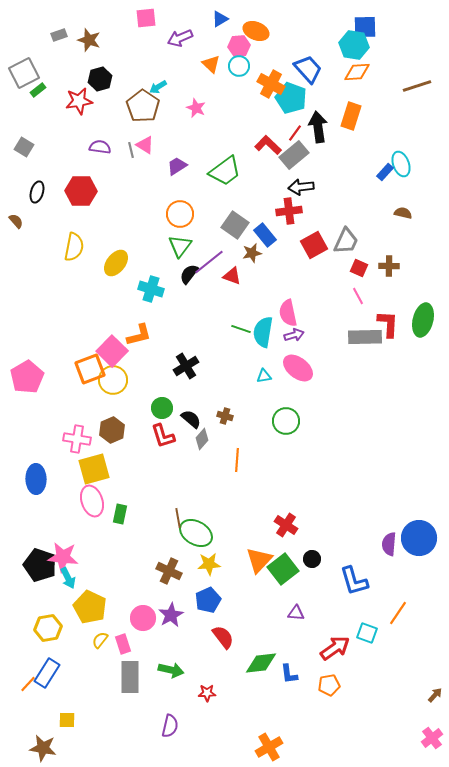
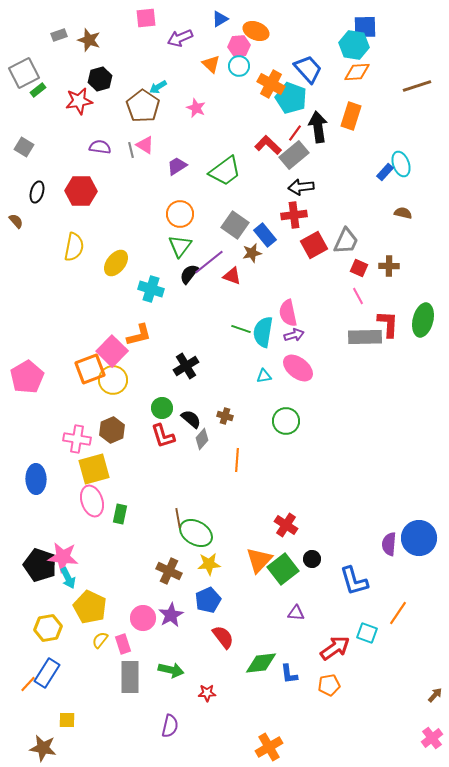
red cross at (289, 211): moved 5 px right, 4 px down
